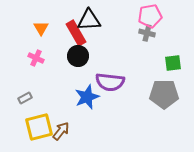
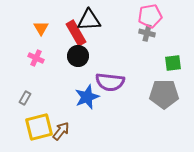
gray rectangle: rotated 32 degrees counterclockwise
